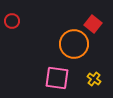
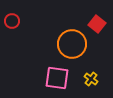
red square: moved 4 px right
orange circle: moved 2 px left
yellow cross: moved 3 px left
